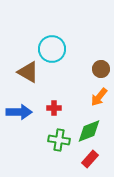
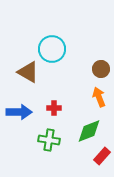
orange arrow: rotated 120 degrees clockwise
green cross: moved 10 px left
red rectangle: moved 12 px right, 3 px up
